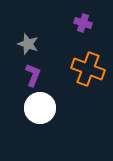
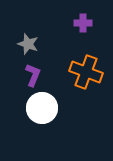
purple cross: rotated 18 degrees counterclockwise
orange cross: moved 2 px left, 3 px down
white circle: moved 2 px right
